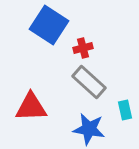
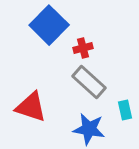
blue square: rotated 12 degrees clockwise
red triangle: rotated 20 degrees clockwise
